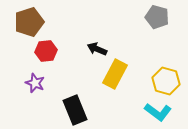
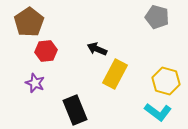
brown pentagon: rotated 16 degrees counterclockwise
